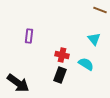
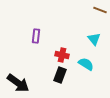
purple rectangle: moved 7 px right
